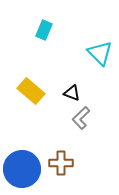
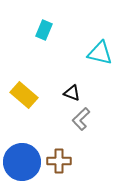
cyan triangle: rotated 32 degrees counterclockwise
yellow rectangle: moved 7 px left, 4 px down
gray L-shape: moved 1 px down
brown cross: moved 2 px left, 2 px up
blue circle: moved 7 px up
